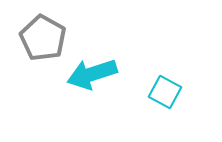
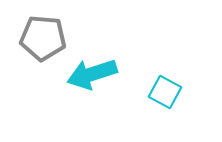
gray pentagon: rotated 24 degrees counterclockwise
